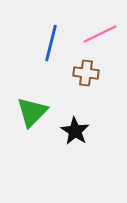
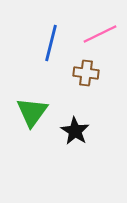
green triangle: rotated 8 degrees counterclockwise
